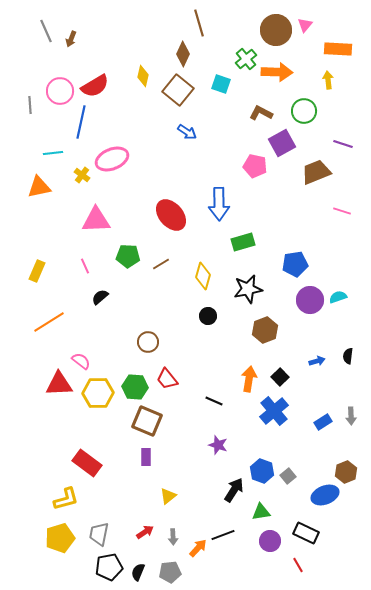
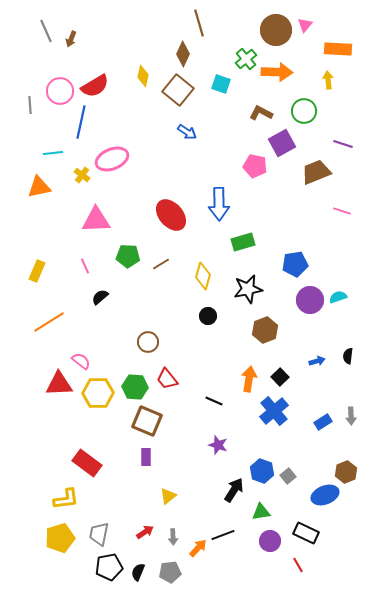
yellow L-shape at (66, 499): rotated 8 degrees clockwise
